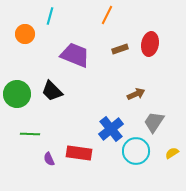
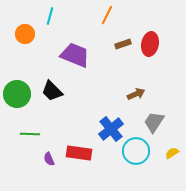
brown rectangle: moved 3 px right, 5 px up
